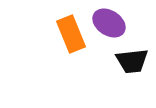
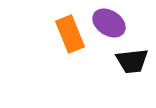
orange rectangle: moved 1 px left
